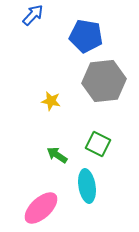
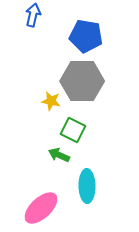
blue arrow: rotated 30 degrees counterclockwise
gray hexagon: moved 22 px left; rotated 6 degrees clockwise
green square: moved 25 px left, 14 px up
green arrow: moved 2 px right; rotated 10 degrees counterclockwise
cyan ellipse: rotated 8 degrees clockwise
